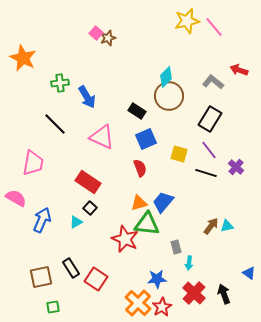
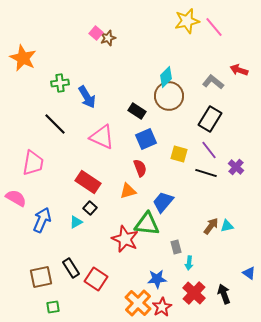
orange triangle at (139, 203): moved 11 px left, 12 px up
